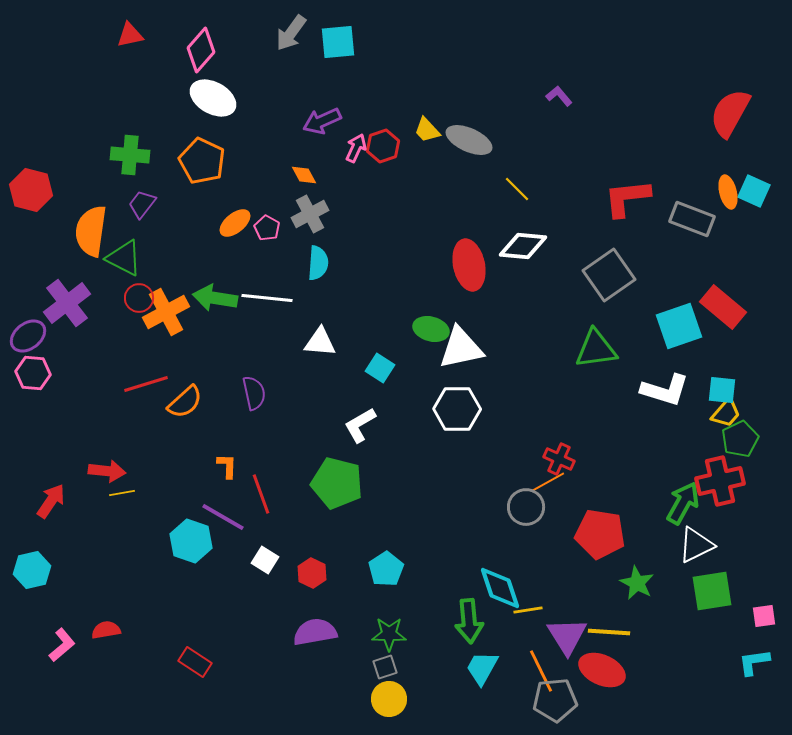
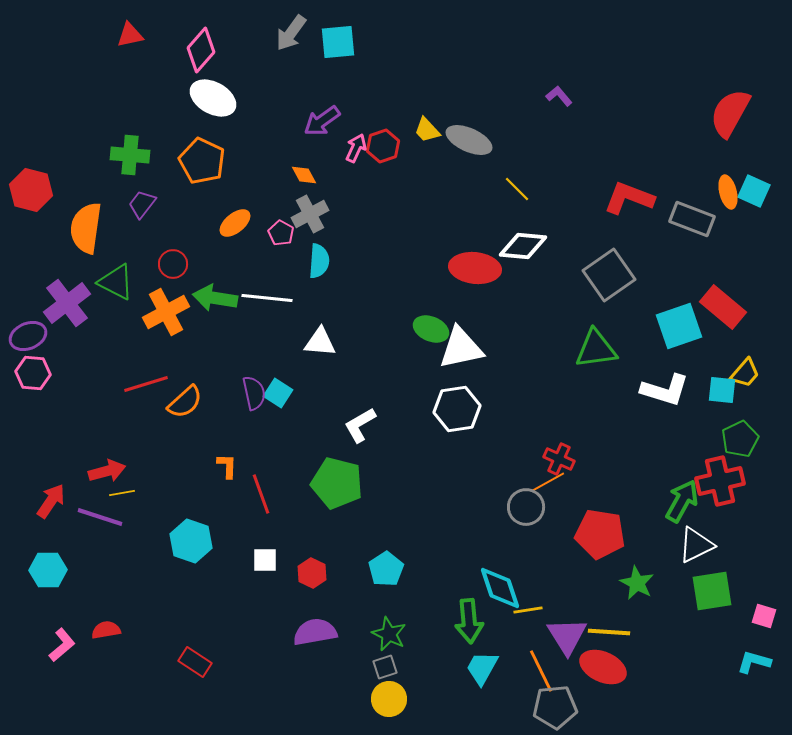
purple arrow at (322, 121): rotated 12 degrees counterclockwise
red L-shape at (627, 198): moved 2 px right; rotated 27 degrees clockwise
pink pentagon at (267, 228): moved 14 px right, 5 px down
orange semicircle at (91, 231): moved 5 px left, 3 px up
green triangle at (124, 258): moved 8 px left, 24 px down
cyan semicircle at (318, 263): moved 1 px right, 2 px up
red ellipse at (469, 265): moved 6 px right, 3 px down; rotated 72 degrees counterclockwise
red circle at (139, 298): moved 34 px right, 34 px up
green ellipse at (431, 329): rotated 8 degrees clockwise
purple ellipse at (28, 336): rotated 15 degrees clockwise
cyan square at (380, 368): moved 102 px left, 25 px down
white hexagon at (457, 409): rotated 9 degrees counterclockwise
yellow trapezoid at (726, 413): moved 19 px right, 40 px up
red arrow at (107, 471): rotated 21 degrees counterclockwise
green arrow at (683, 503): moved 1 px left, 2 px up
purple line at (223, 517): moved 123 px left; rotated 12 degrees counterclockwise
white square at (265, 560): rotated 32 degrees counterclockwise
cyan hexagon at (32, 570): moved 16 px right; rotated 12 degrees clockwise
pink square at (764, 616): rotated 25 degrees clockwise
green star at (389, 634): rotated 24 degrees clockwise
cyan L-shape at (754, 662): rotated 24 degrees clockwise
red ellipse at (602, 670): moved 1 px right, 3 px up
gray pentagon at (555, 700): moved 7 px down
